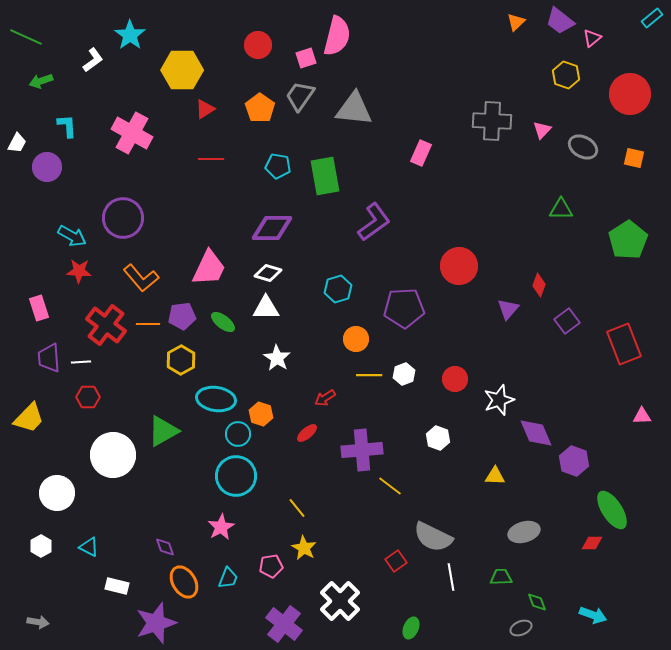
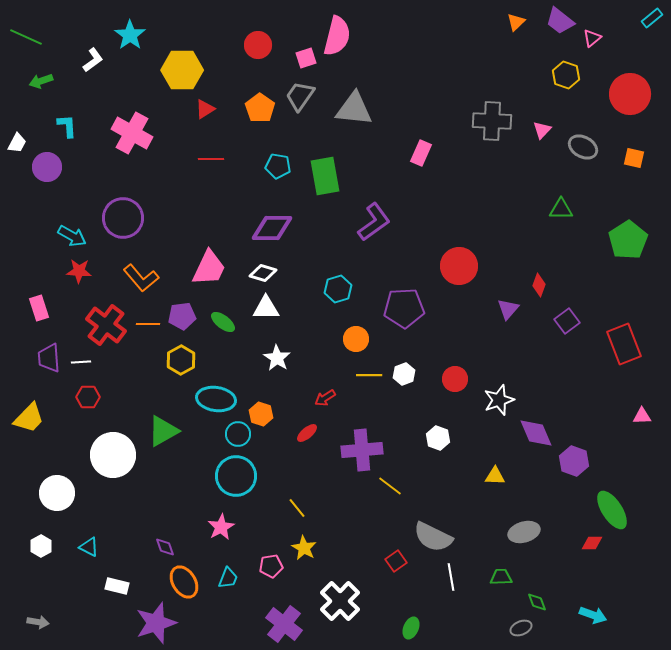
white diamond at (268, 273): moved 5 px left
